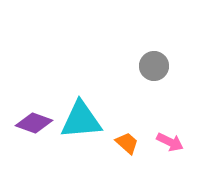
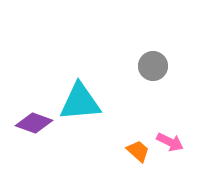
gray circle: moved 1 px left
cyan triangle: moved 1 px left, 18 px up
orange trapezoid: moved 11 px right, 8 px down
